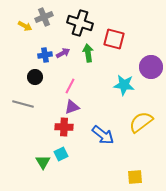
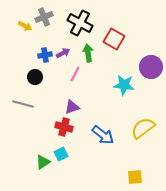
black cross: rotated 10 degrees clockwise
red square: rotated 15 degrees clockwise
pink line: moved 5 px right, 12 px up
yellow semicircle: moved 2 px right, 6 px down
red cross: rotated 12 degrees clockwise
green triangle: rotated 28 degrees clockwise
